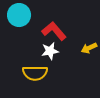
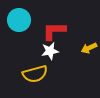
cyan circle: moved 5 px down
red L-shape: rotated 50 degrees counterclockwise
yellow semicircle: moved 1 px down; rotated 15 degrees counterclockwise
